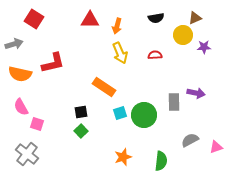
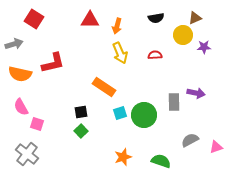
green semicircle: rotated 78 degrees counterclockwise
